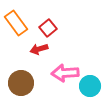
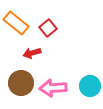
orange rectangle: rotated 15 degrees counterclockwise
red arrow: moved 7 px left, 4 px down
pink arrow: moved 12 px left, 15 px down
